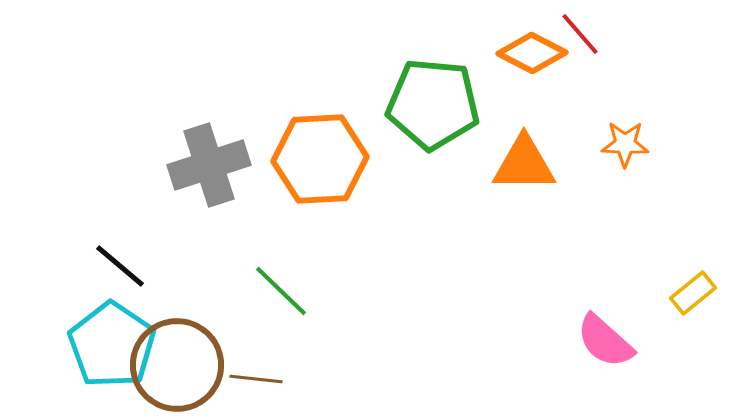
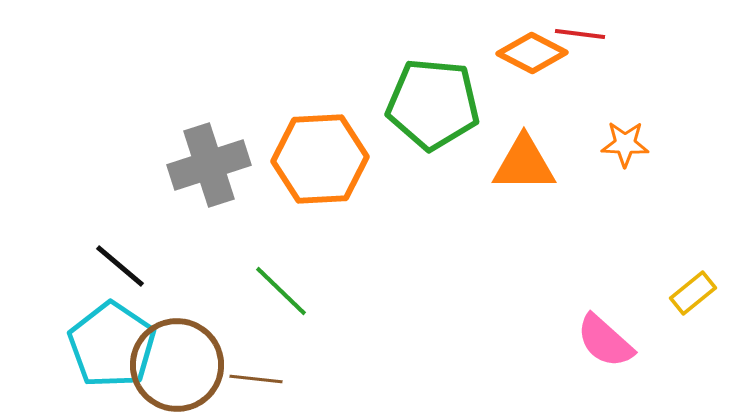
red line: rotated 42 degrees counterclockwise
